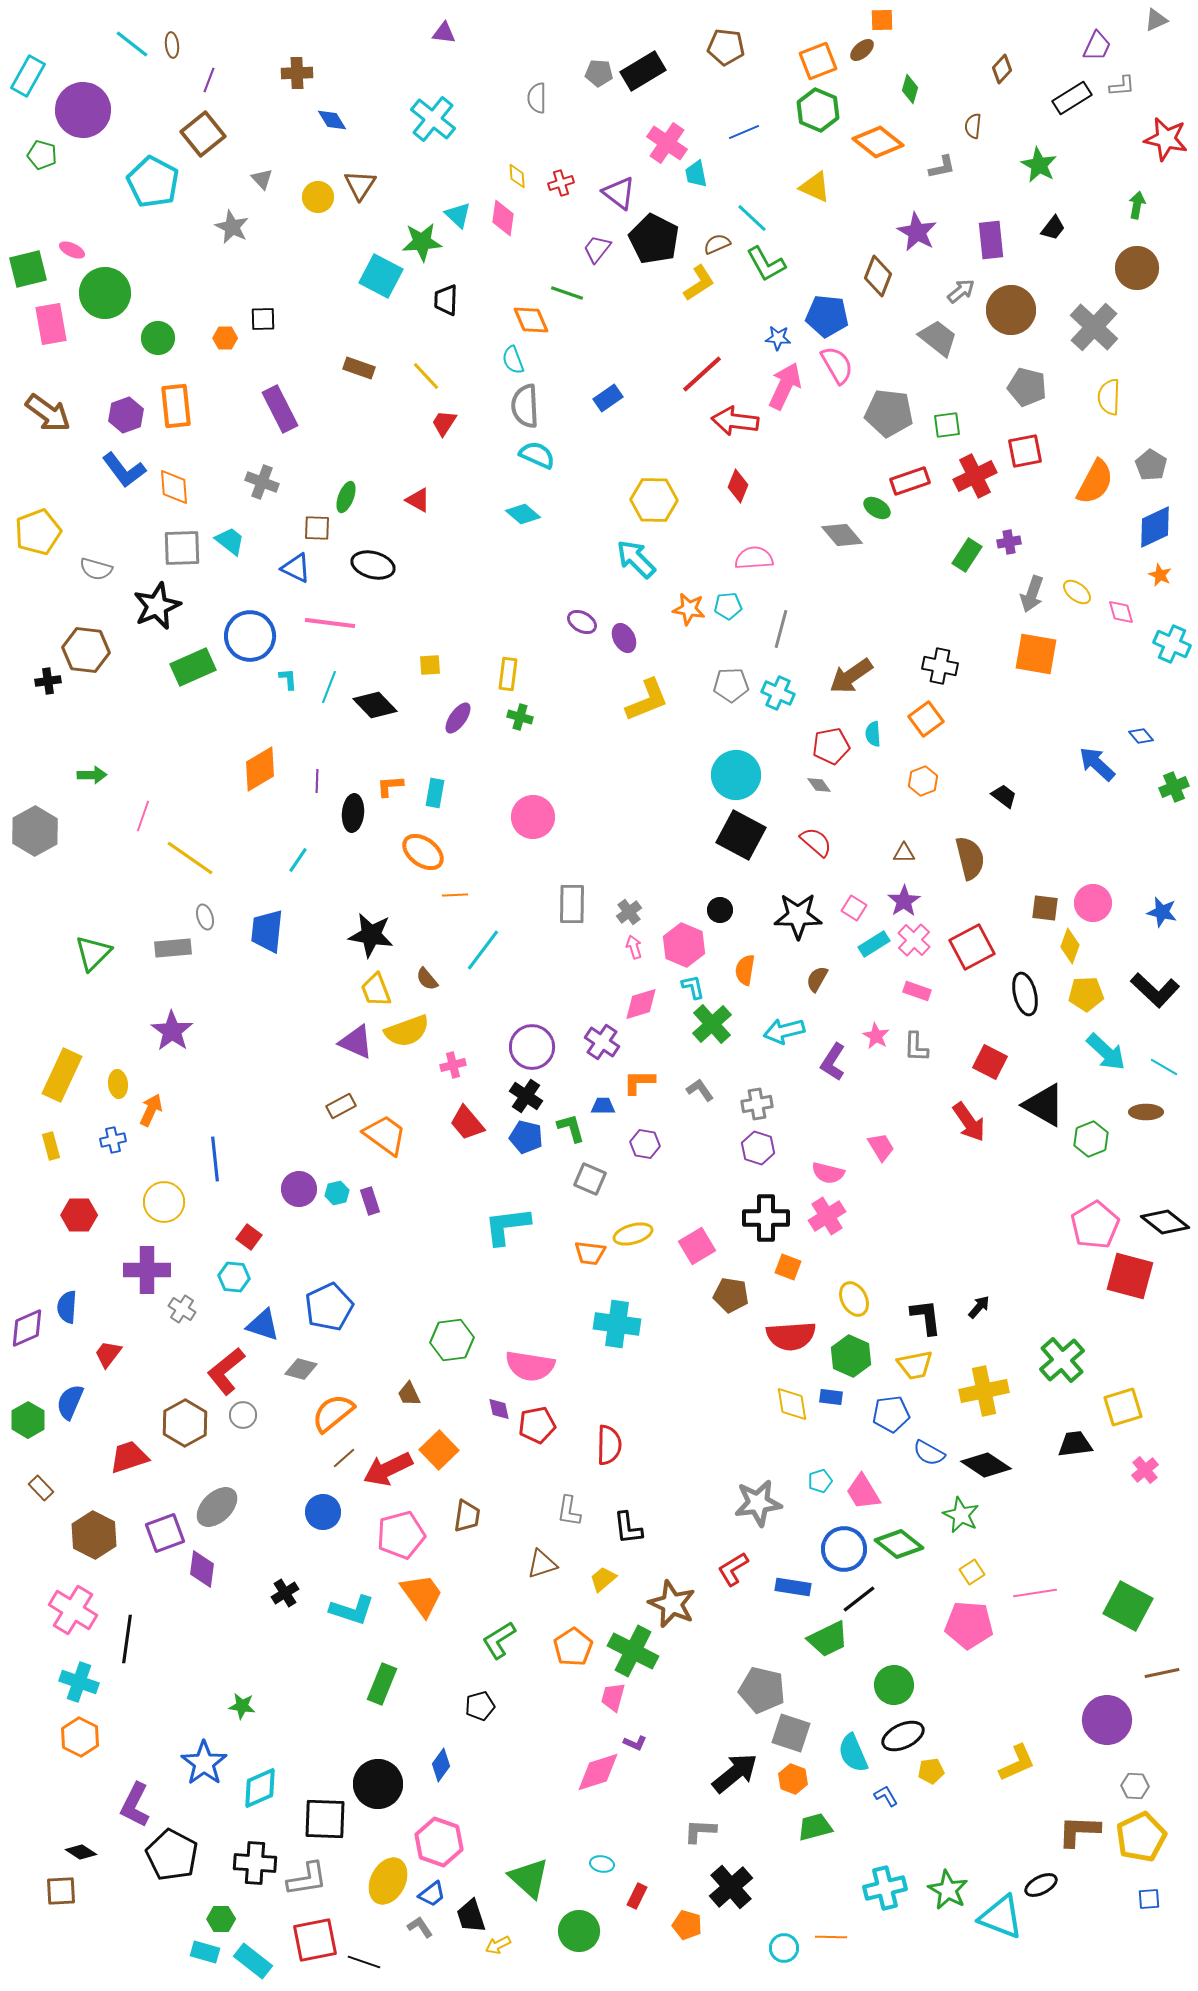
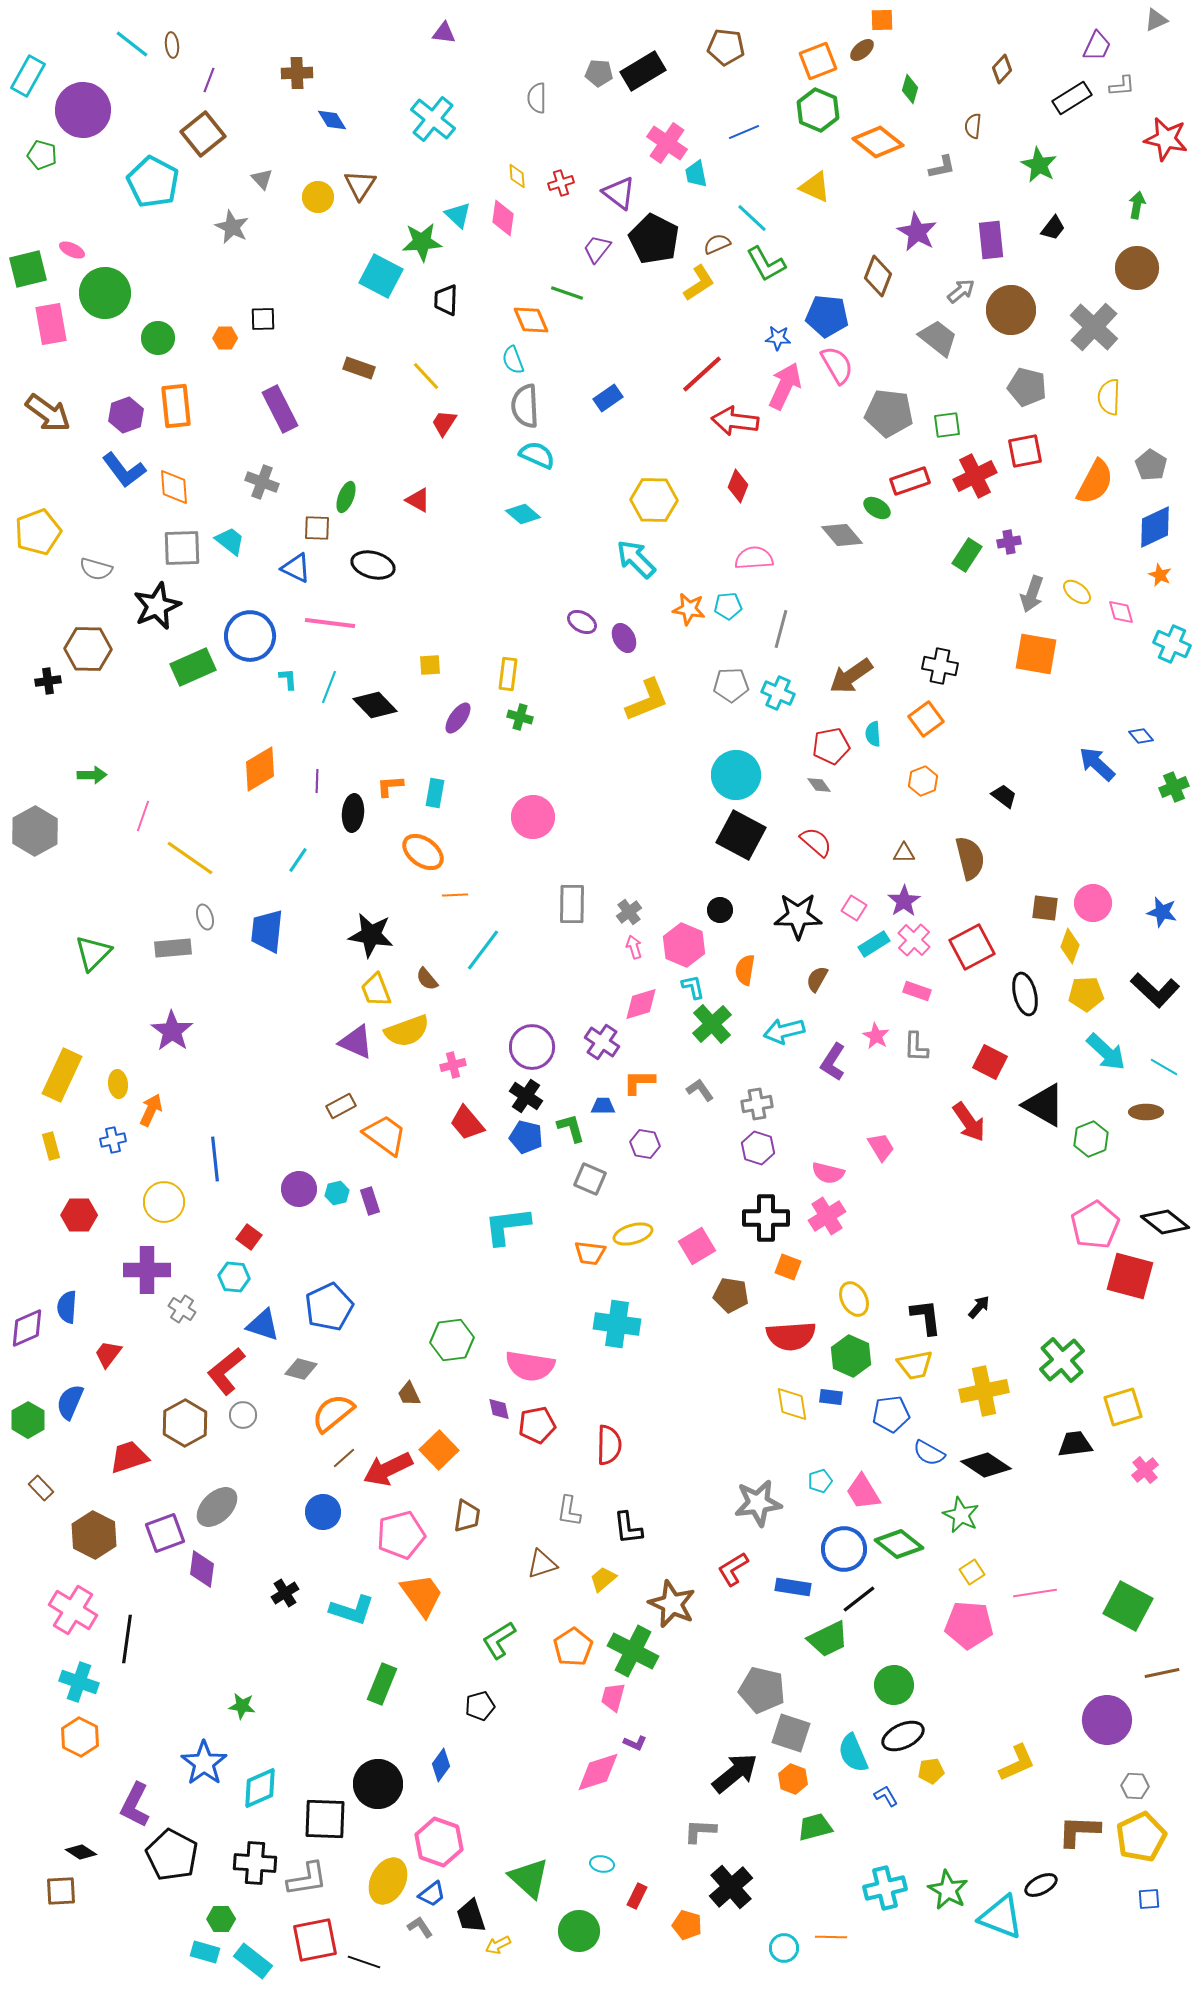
brown hexagon at (86, 650): moved 2 px right, 1 px up; rotated 6 degrees counterclockwise
